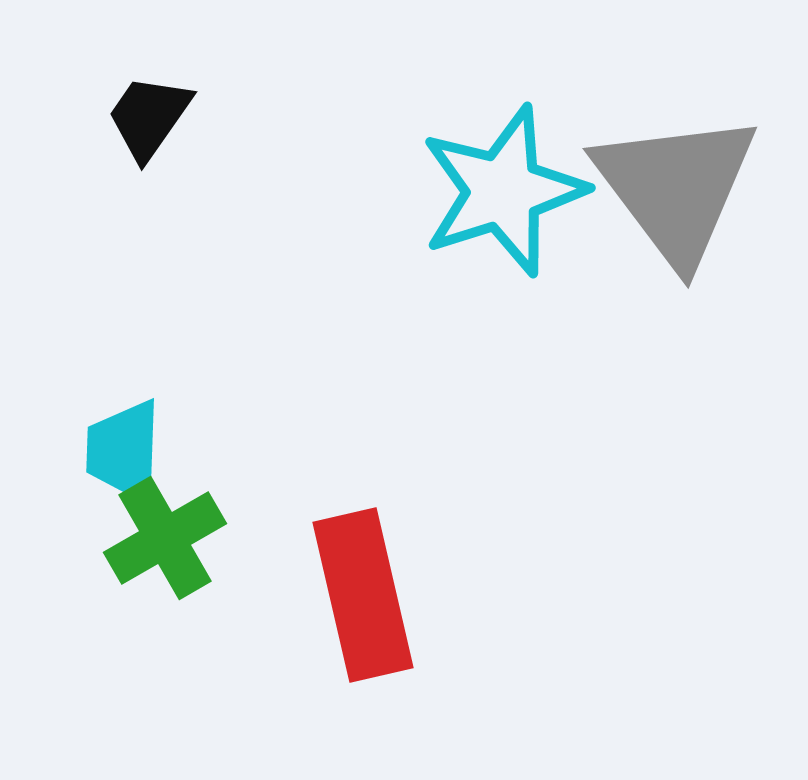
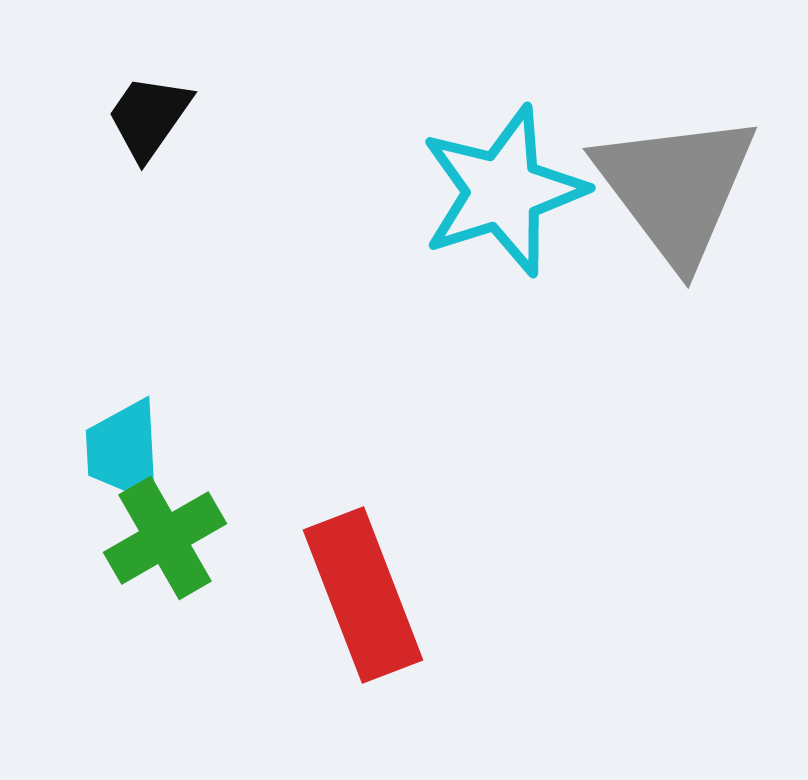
cyan trapezoid: rotated 5 degrees counterclockwise
red rectangle: rotated 8 degrees counterclockwise
